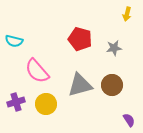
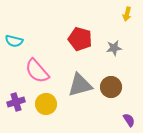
brown circle: moved 1 px left, 2 px down
